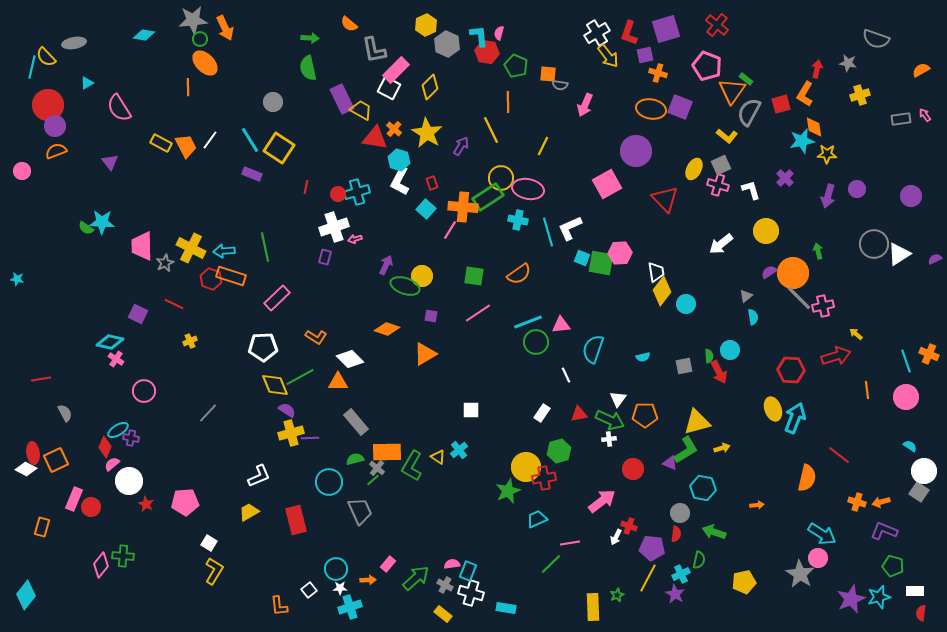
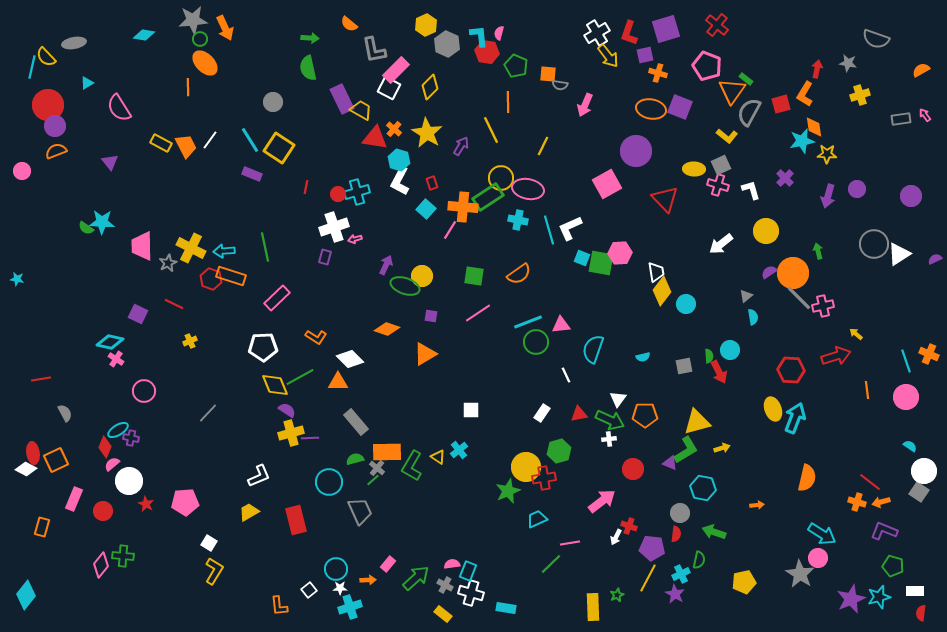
yellow ellipse at (694, 169): rotated 65 degrees clockwise
cyan line at (548, 232): moved 1 px right, 2 px up
gray star at (165, 263): moved 3 px right
red line at (839, 455): moved 31 px right, 27 px down
red circle at (91, 507): moved 12 px right, 4 px down
